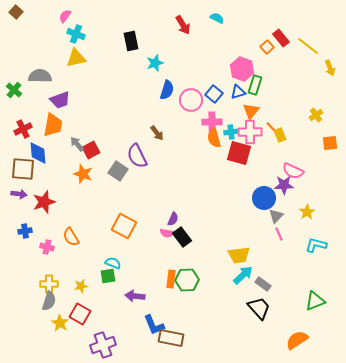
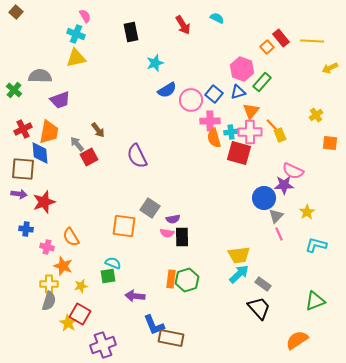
pink semicircle at (65, 16): moved 20 px right; rotated 112 degrees clockwise
black rectangle at (131, 41): moved 9 px up
yellow line at (308, 46): moved 4 px right, 5 px up; rotated 35 degrees counterclockwise
yellow arrow at (330, 68): rotated 84 degrees clockwise
green rectangle at (255, 85): moved 7 px right, 3 px up; rotated 24 degrees clockwise
blue semicircle at (167, 90): rotated 42 degrees clockwise
pink cross at (212, 122): moved 2 px left, 1 px up
orange trapezoid at (53, 125): moved 4 px left, 7 px down
orange line at (272, 128): moved 3 px up
brown arrow at (157, 133): moved 59 px left, 3 px up
orange square at (330, 143): rotated 14 degrees clockwise
red square at (91, 150): moved 2 px left, 7 px down
blue diamond at (38, 153): moved 2 px right
gray square at (118, 171): moved 32 px right, 37 px down
orange star at (83, 174): moved 20 px left, 92 px down
purple semicircle at (173, 219): rotated 56 degrees clockwise
orange square at (124, 226): rotated 20 degrees counterclockwise
blue cross at (25, 231): moved 1 px right, 2 px up; rotated 16 degrees clockwise
black rectangle at (182, 237): rotated 36 degrees clockwise
cyan arrow at (243, 275): moved 4 px left, 1 px up
green hexagon at (187, 280): rotated 15 degrees counterclockwise
yellow star at (60, 323): moved 8 px right
